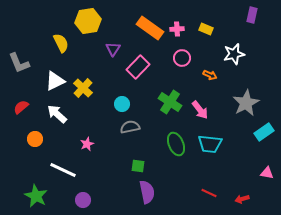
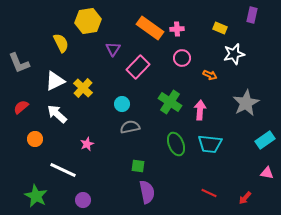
yellow rectangle: moved 14 px right, 1 px up
pink arrow: rotated 138 degrees counterclockwise
cyan rectangle: moved 1 px right, 8 px down
red arrow: moved 3 px right, 1 px up; rotated 32 degrees counterclockwise
